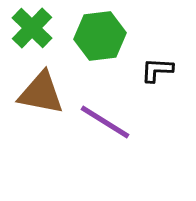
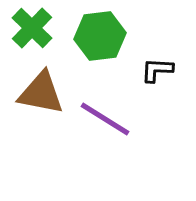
purple line: moved 3 px up
